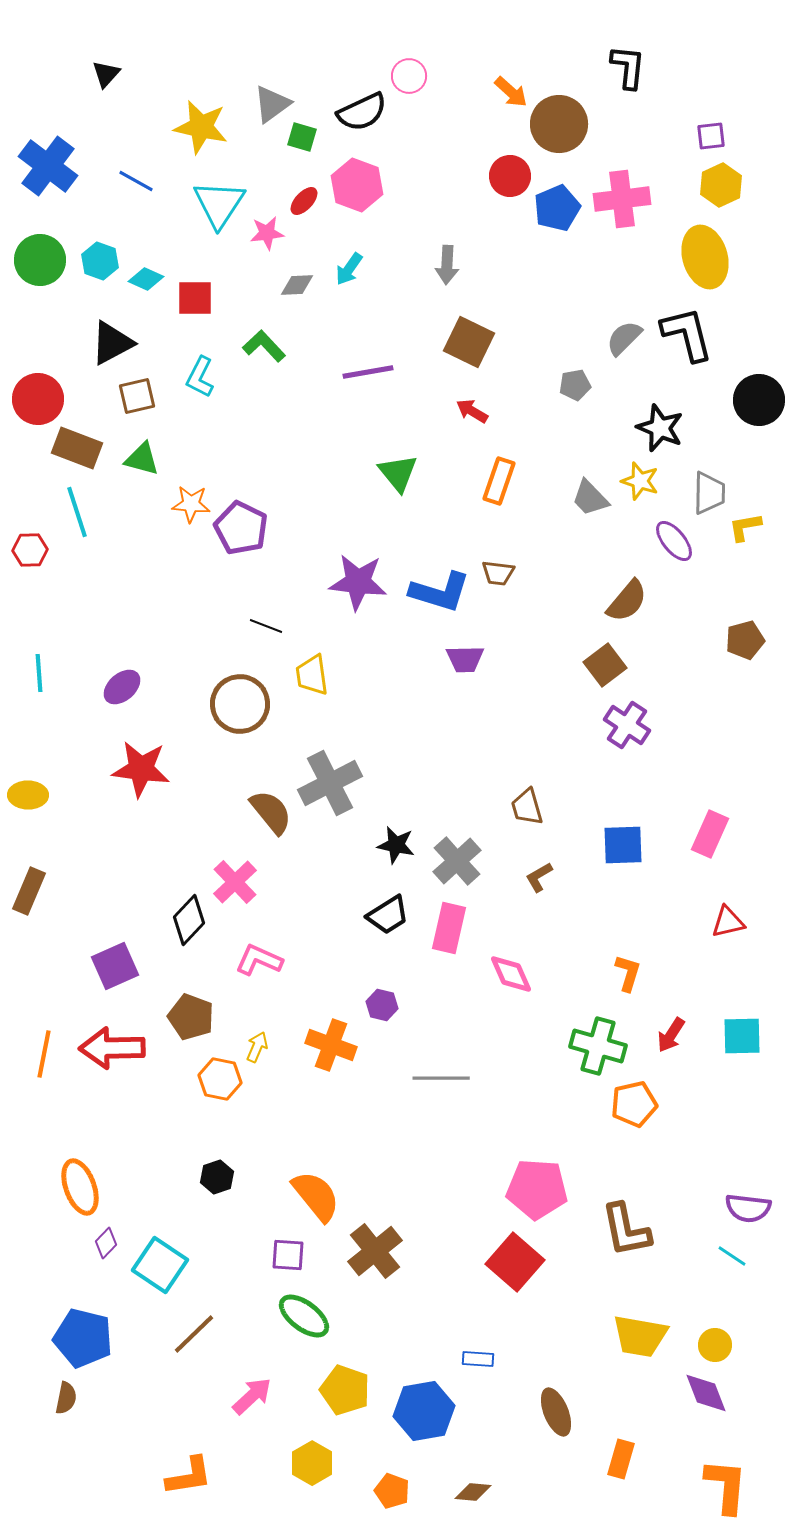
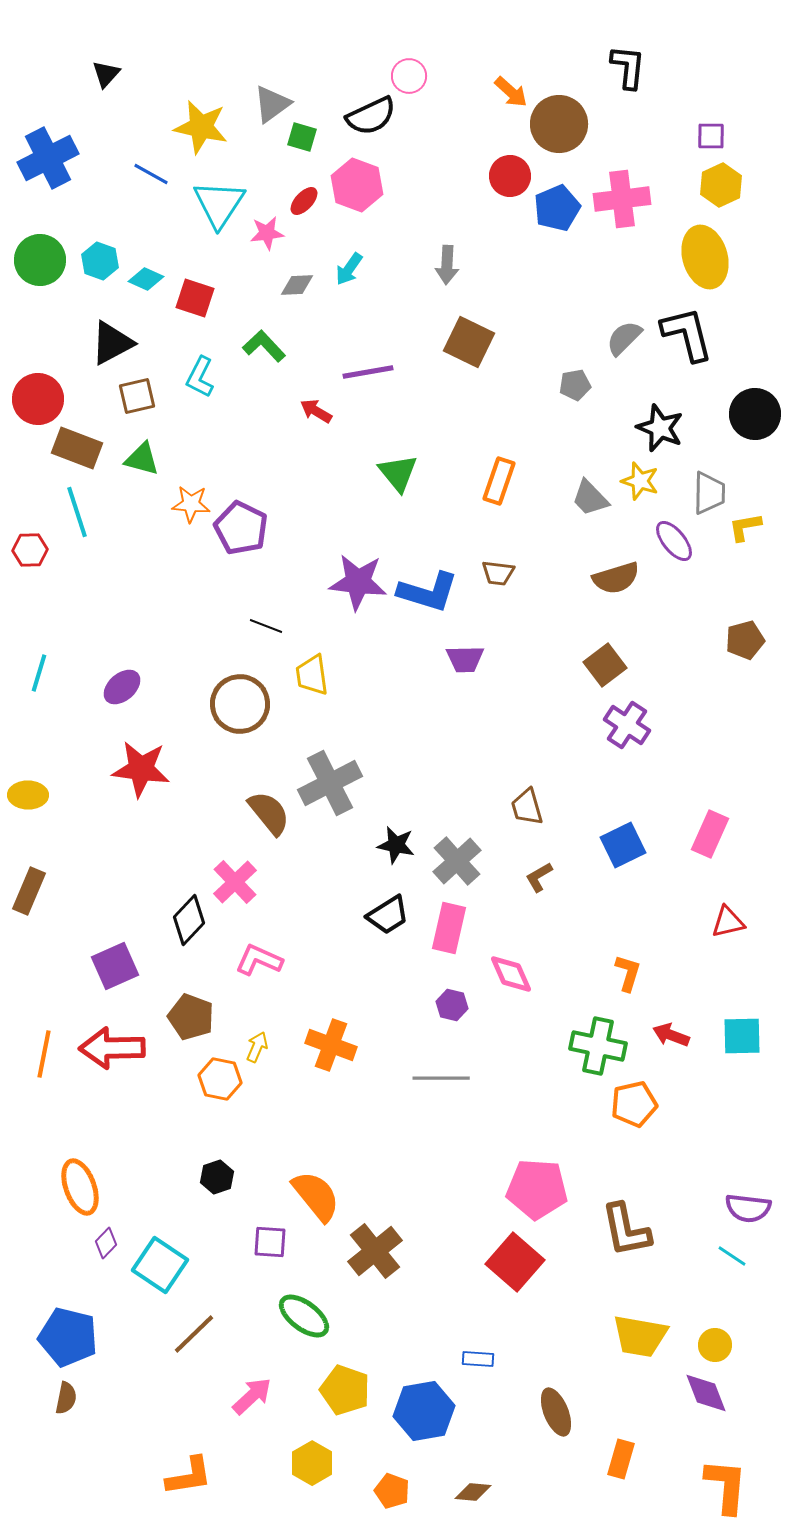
black semicircle at (362, 112): moved 9 px right, 4 px down
purple square at (711, 136): rotated 8 degrees clockwise
blue cross at (48, 166): moved 8 px up; rotated 26 degrees clockwise
blue line at (136, 181): moved 15 px right, 7 px up
red square at (195, 298): rotated 18 degrees clockwise
black circle at (759, 400): moved 4 px left, 14 px down
red arrow at (472, 411): moved 156 px left
blue L-shape at (440, 592): moved 12 px left
brown semicircle at (627, 601): moved 11 px left, 23 px up; rotated 33 degrees clockwise
cyan line at (39, 673): rotated 21 degrees clockwise
brown semicircle at (271, 812): moved 2 px left, 1 px down
blue square at (623, 845): rotated 24 degrees counterclockwise
purple hexagon at (382, 1005): moved 70 px right
red arrow at (671, 1035): rotated 78 degrees clockwise
green cross at (598, 1046): rotated 4 degrees counterclockwise
purple square at (288, 1255): moved 18 px left, 13 px up
blue pentagon at (83, 1338): moved 15 px left, 1 px up
